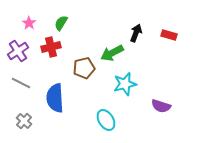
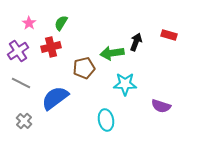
black arrow: moved 9 px down
green arrow: rotated 20 degrees clockwise
cyan star: rotated 15 degrees clockwise
blue semicircle: rotated 56 degrees clockwise
cyan ellipse: rotated 20 degrees clockwise
